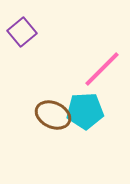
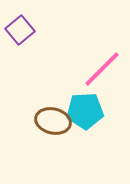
purple square: moved 2 px left, 2 px up
brown ellipse: moved 6 px down; rotated 12 degrees counterclockwise
